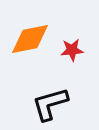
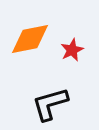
red star: rotated 20 degrees counterclockwise
